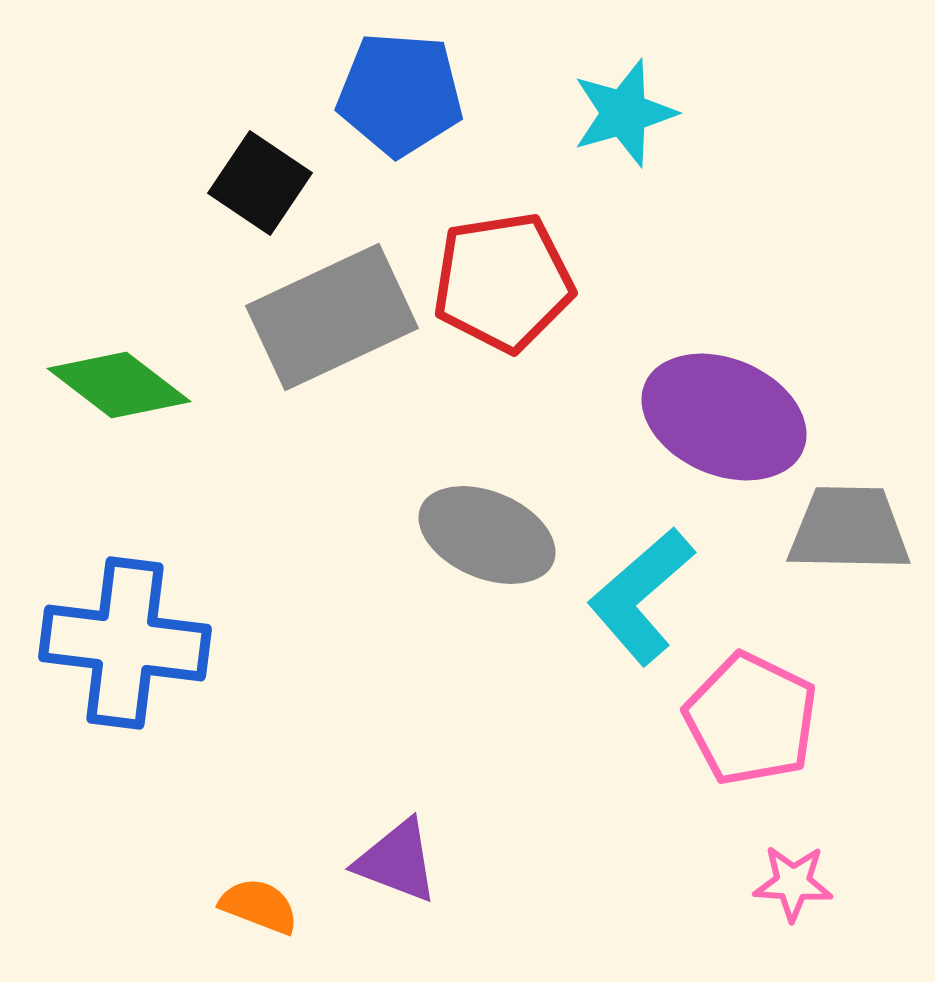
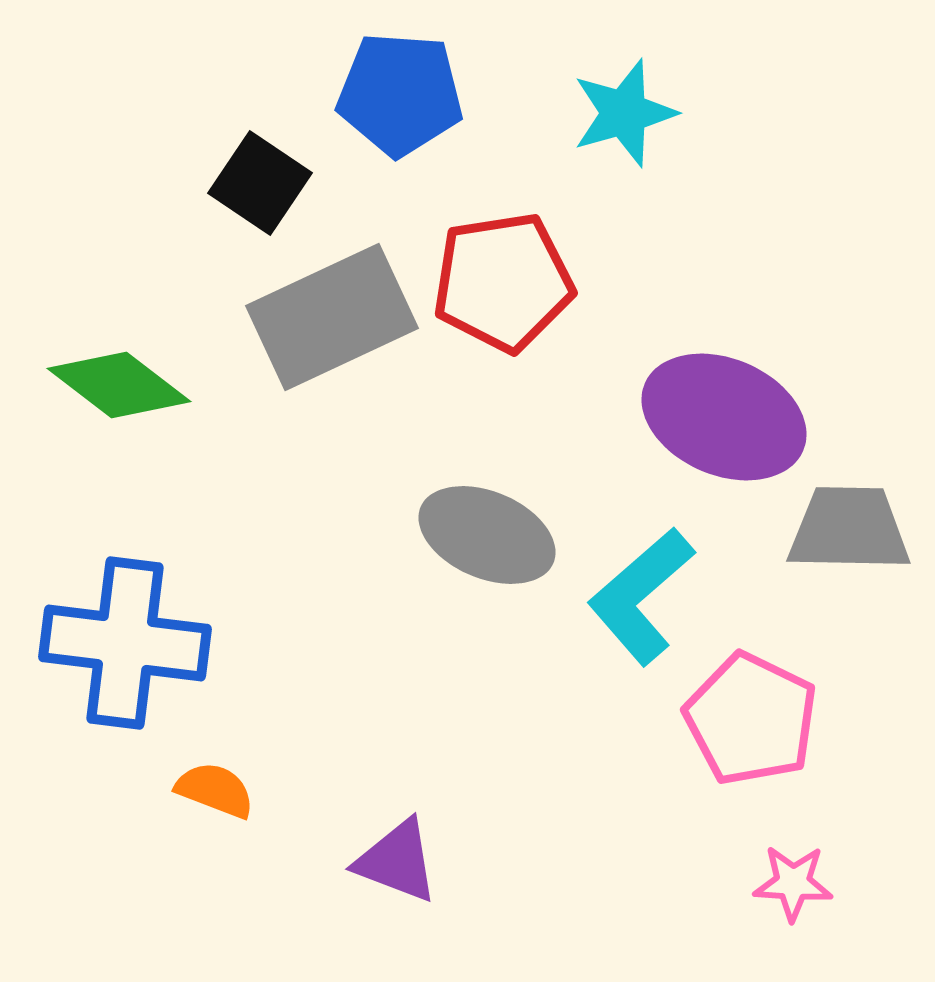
orange semicircle: moved 44 px left, 116 px up
